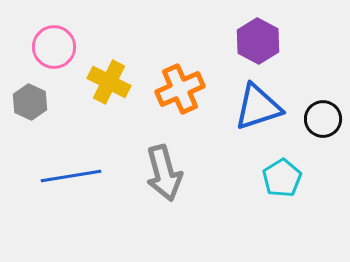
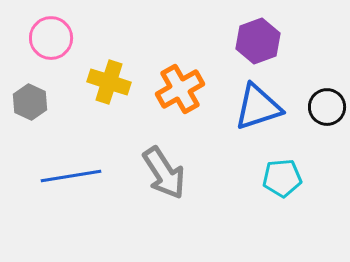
purple hexagon: rotated 12 degrees clockwise
pink circle: moved 3 px left, 9 px up
yellow cross: rotated 9 degrees counterclockwise
orange cross: rotated 6 degrees counterclockwise
black circle: moved 4 px right, 12 px up
gray arrow: rotated 18 degrees counterclockwise
cyan pentagon: rotated 27 degrees clockwise
